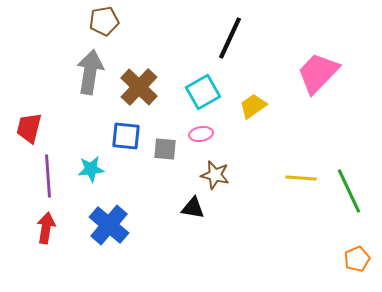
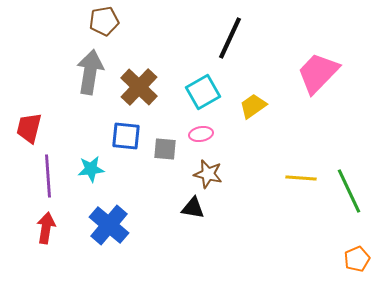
brown star: moved 7 px left, 1 px up
